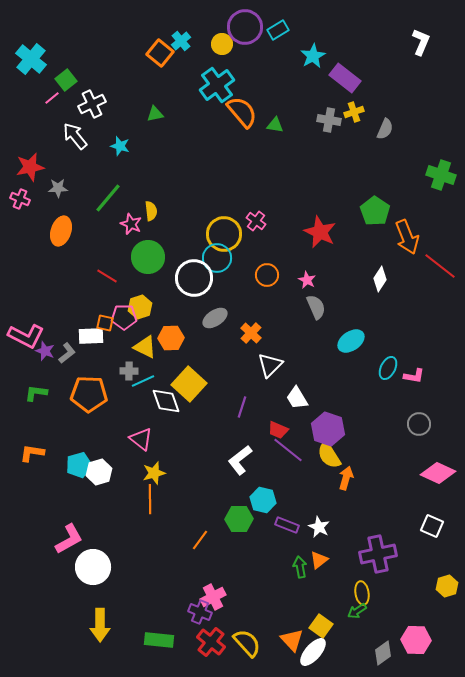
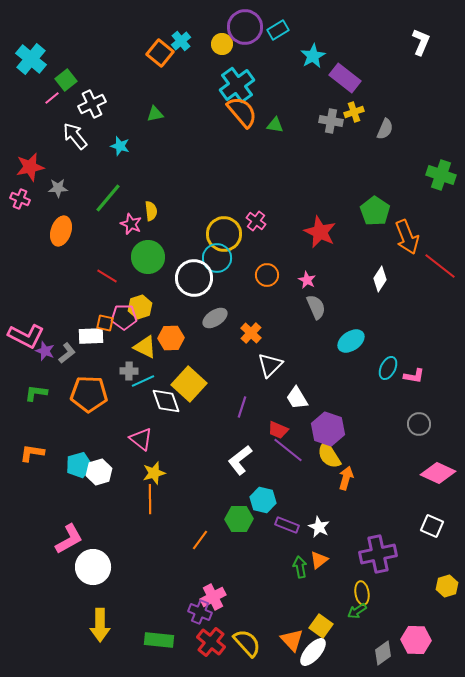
cyan cross at (217, 85): moved 20 px right
gray cross at (329, 120): moved 2 px right, 1 px down
